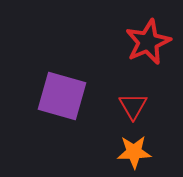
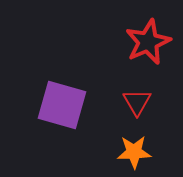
purple square: moved 9 px down
red triangle: moved 4 px right, 4 px up
